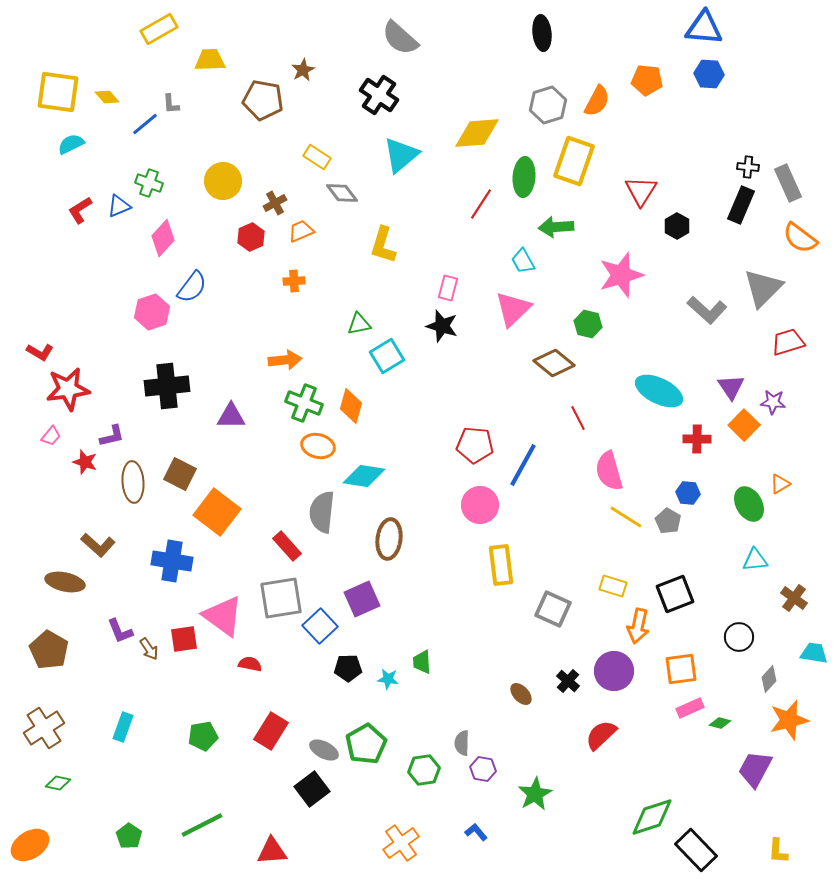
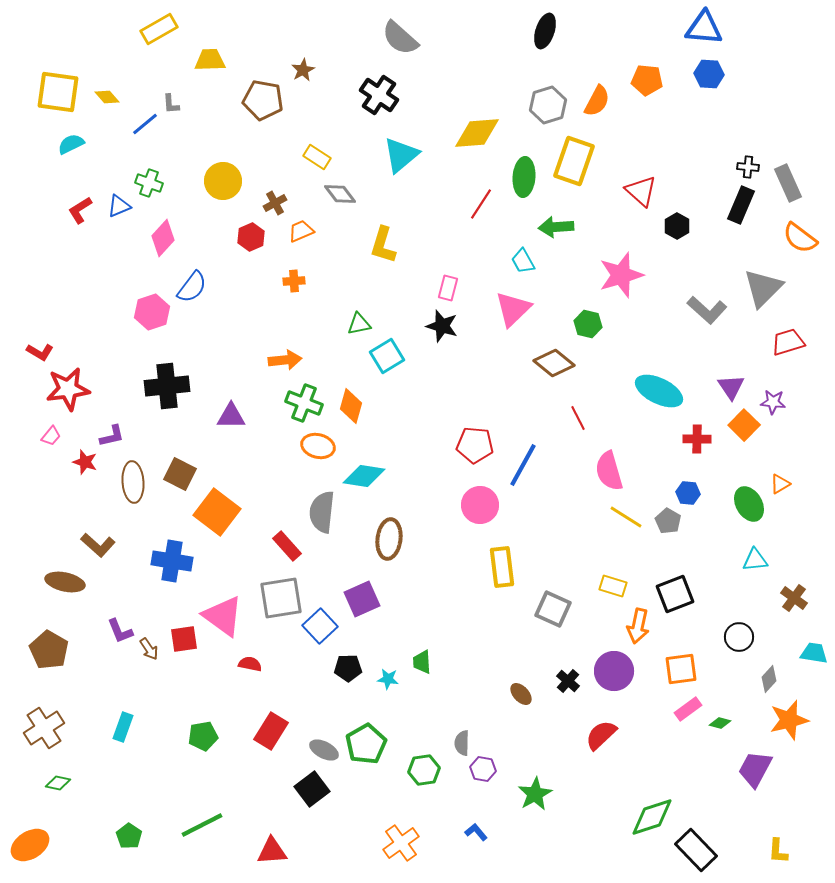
black ellipse at (542, 33): moved 3 px right, 2 px up; rotated 24 degrees clockwise
red triangle at (641, 191): rotated 20 degrees counterclockwise
gray diamond at (342, 193): moved 2 px left, 1 px down
yellow rectangle at (501, 565): moved 1 px right, 2 px down
pink rectangle at (690, 708): moved 2 px left, 1 px down; rotated 12 degrees counterclockwise
